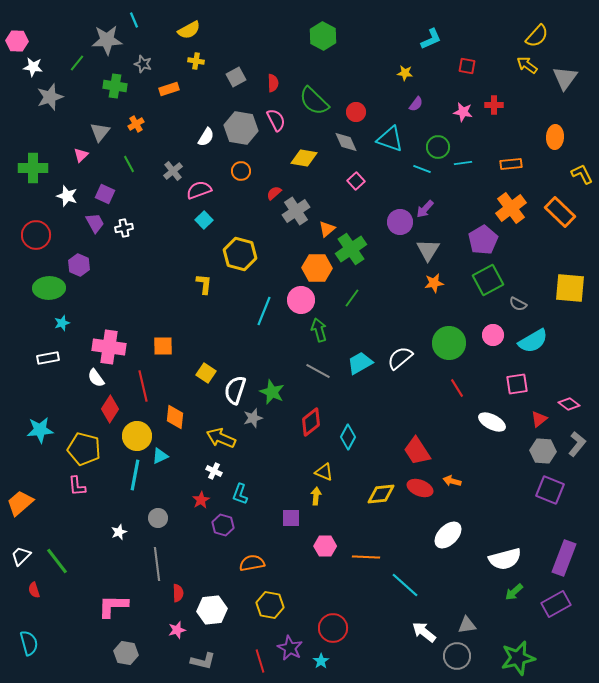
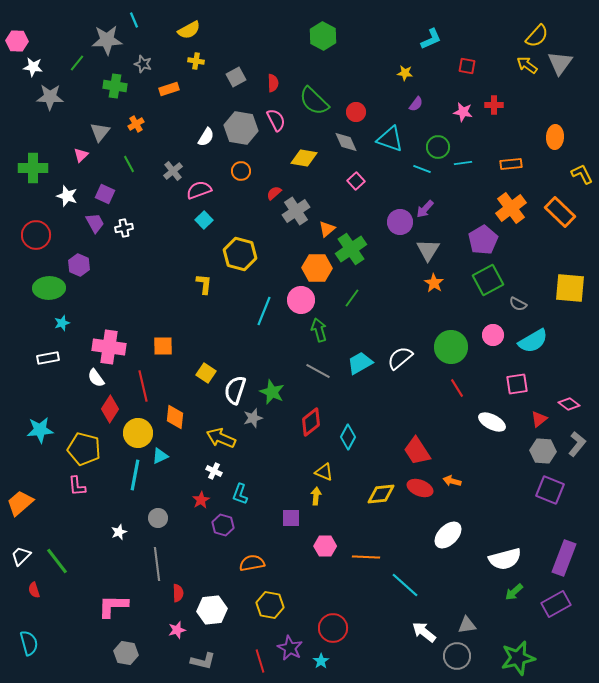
gray triangle at (565, 78): moved 5 px left, 15 px up
gray star at (50, 97): rotated 20 degrees clockwise
orange star at (434, 283): rotated 30 degrees counterclockwise
green circle at (449, 343): moved 2 px right, 4 px down
yellow circle at (137, 436): moved 1 px right, 3 px up
